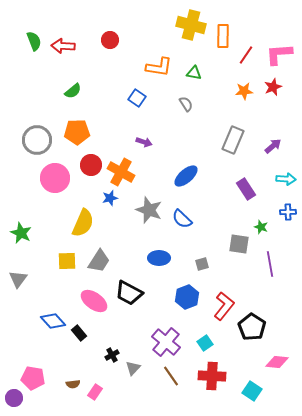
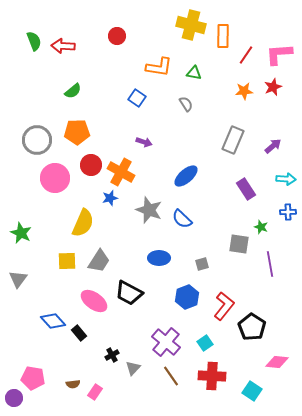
red circle at (110, 40): moved 7 px right, 4 px up
